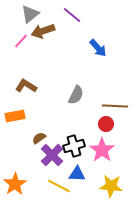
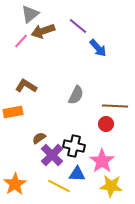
purple line: moved 6 px right, 11 px down
orange rectangle: moved 2 px left, 4 px up
black cross: rotated 30 degrees clockwise
pink star: moved 11 px down
